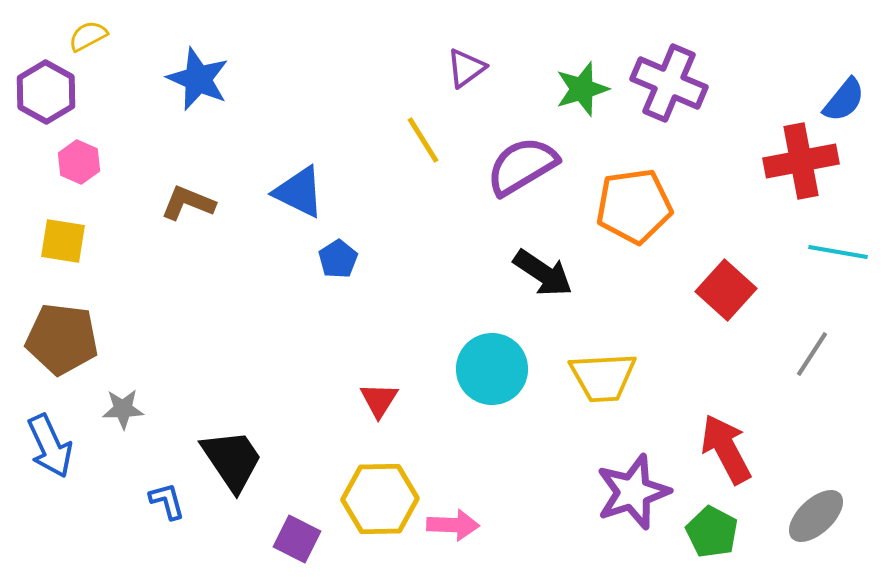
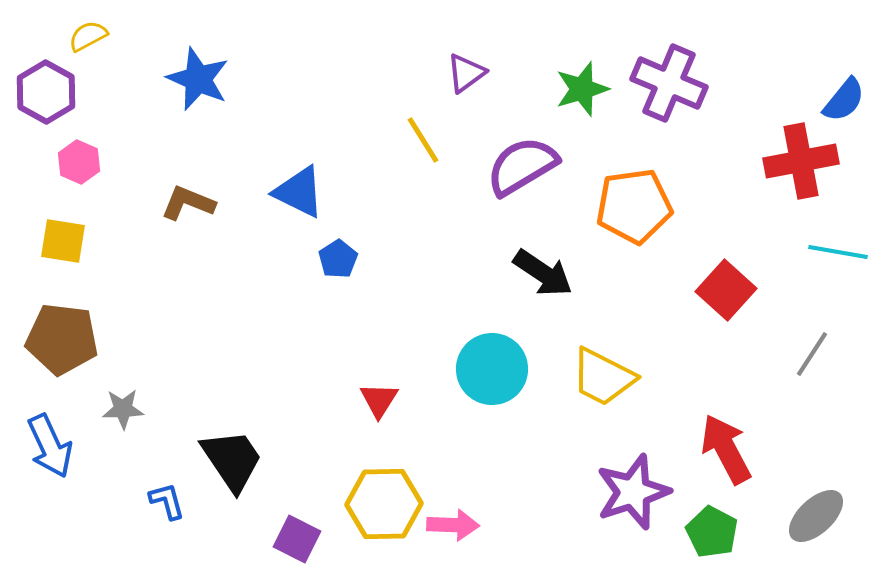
purple triangle: moved 5 px down
yellow trapezoid: rotated 30 degrees clockwise
yellow hexagon: moved 4 px right, 5 px down
